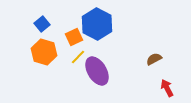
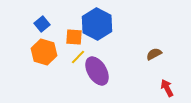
orange square: rotated 30 degrees clockwise
brown semicircle: moved 5 px up
